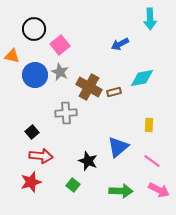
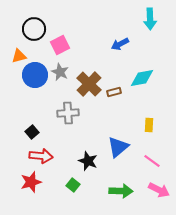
pink square: rotated 12 degrees clockwise
orange triangle: moved 7 px right; rotated 28 degrees counterclockwise
brown cross: moved 3 px up; rotated 15 degrees clockwise
gray cross: moved 2 px right
